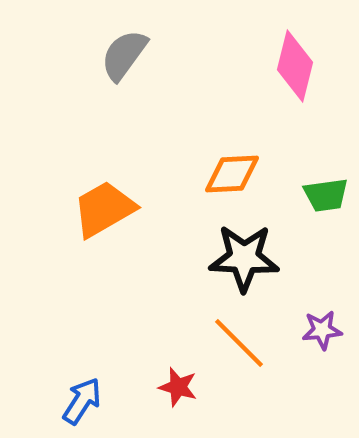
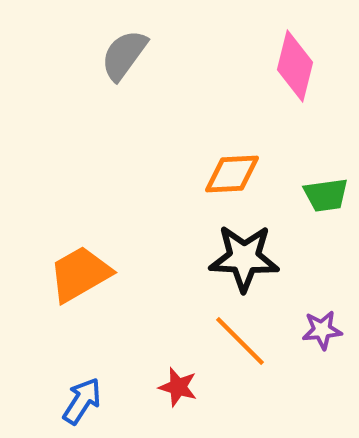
orange trapezoid: moved 24 px left, 65 px down
orange line: moved 1 px right, 2 px up
